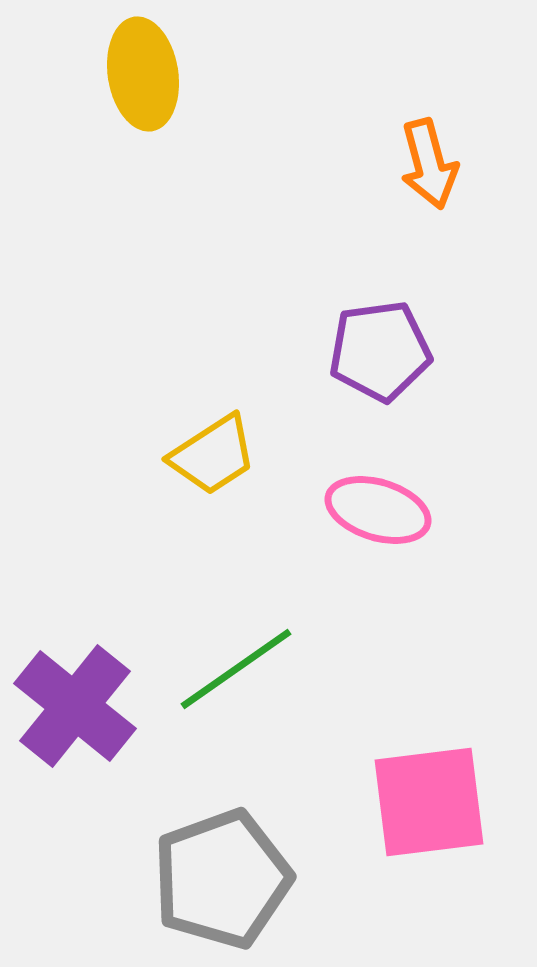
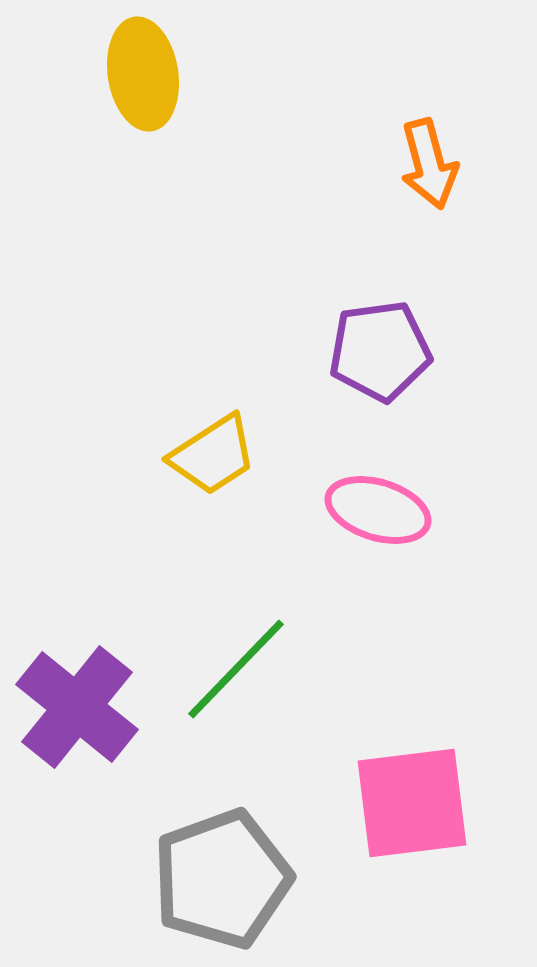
green line: rotated 11 degrees counterclockwise
purple cross: moved 2 px right, 1 px down
pink square: moved 17 px left, 1 px down
